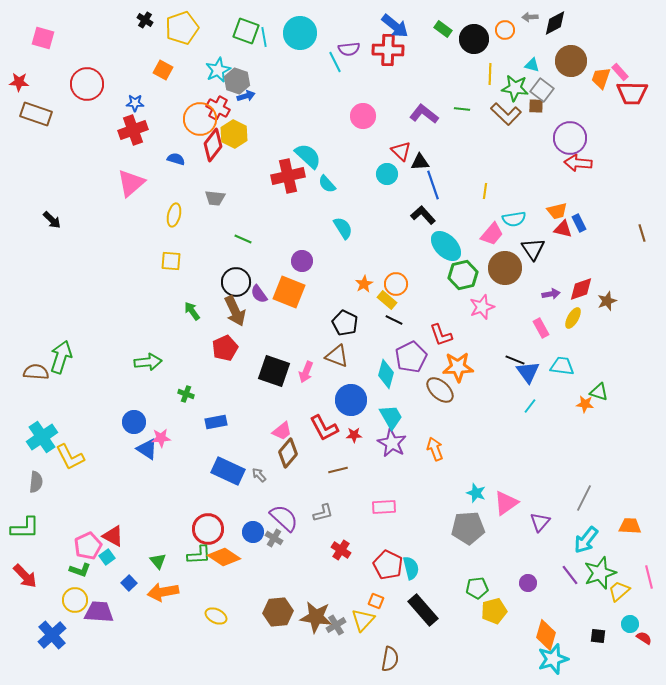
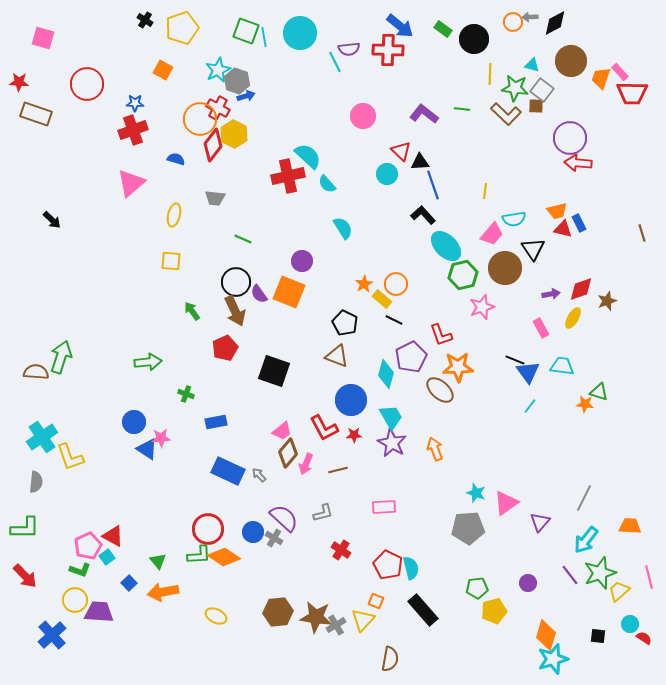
blue arrow at (395, 26): moved 5 px right
orange circle at (505, 30): moved 8 px right, 8 px up
yellow rectangle at (387, 300): moved 5 px left, 1 px up
pink arrow at (306, 372): moved 92 px down
yellow L-shape at (70, 457): rotated 8 degrees clockwise
